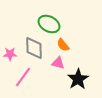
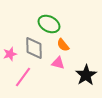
pink star: rotated 16 degrees counterclockwise
black star: moved 8 px right, 4 px up
